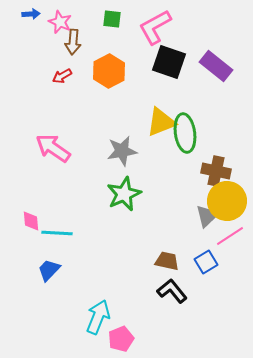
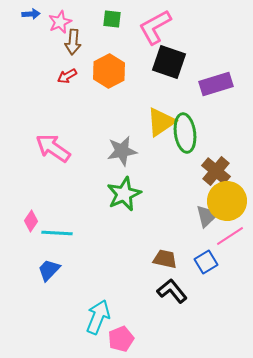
pink star: rotated 25 degrees clockwise
purple rectangle: moved 18 px down; rotated 56 degrees counterclockwise
red arrow: moved 5 px right
yellow triangle: rotated 12 degrees counterclockwise
brown cross: rotated 28 degrees clockwise
pink diamond: rotated 40 degrees clockwise
brown trapezoid: moved 2 px left, 2 px up
